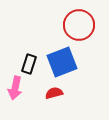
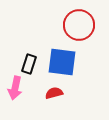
blue square: rotated 28 degrees clockwise
